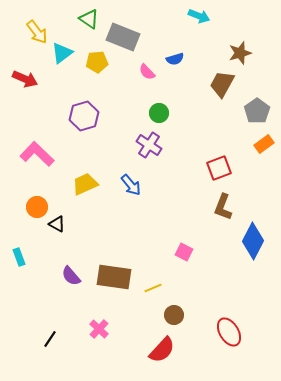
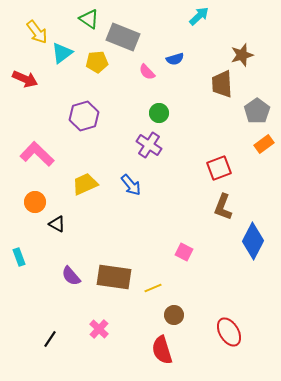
cyan arrow: rotated 65 degrees counterclockwise
brown star: moved 2 px right, 2 px down
brown trapezoid: rotated 32 degrees counterclockwise
orange circle: moved 2 px left, 5 px up
red semicircle: rotated 120 degrees clockwise
